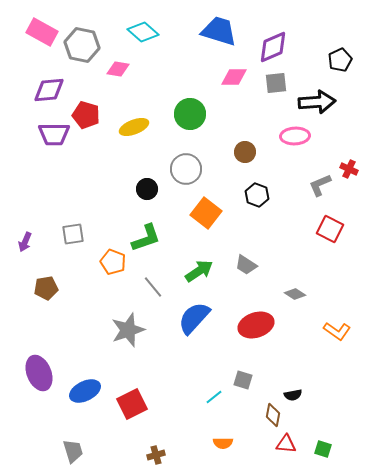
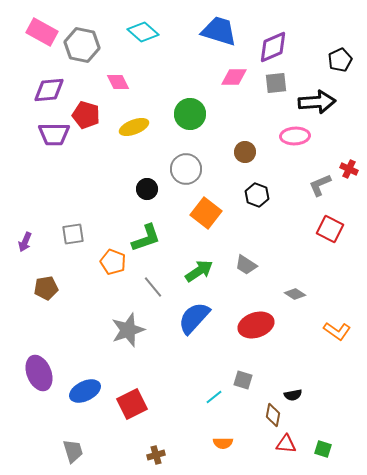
pink diamond at (118, 69): moved 13 px down; rotated 55 degrees clockwise
